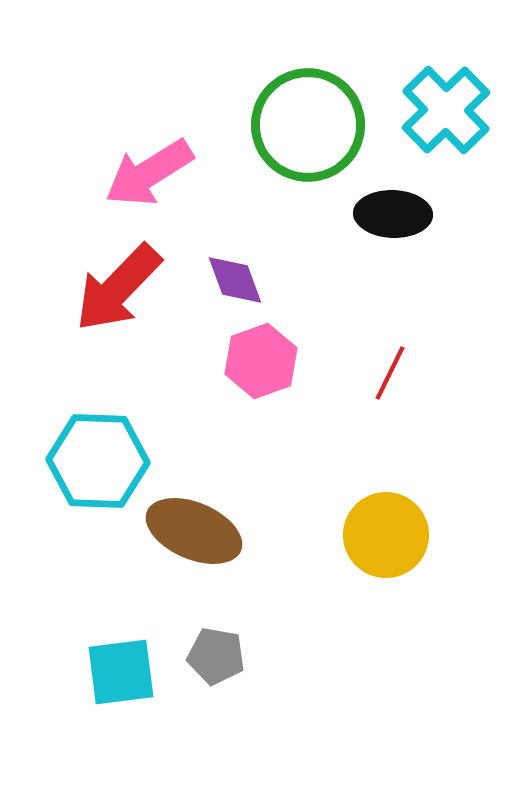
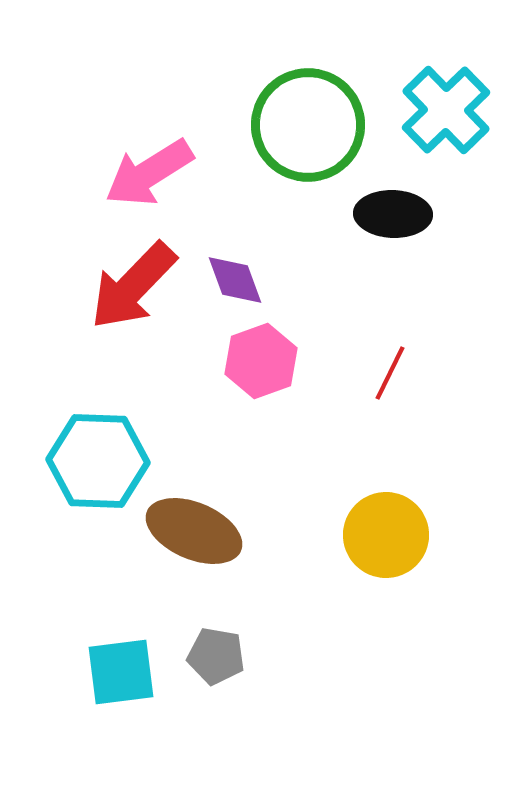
red arrow: moved 15 px right, 2 px up
